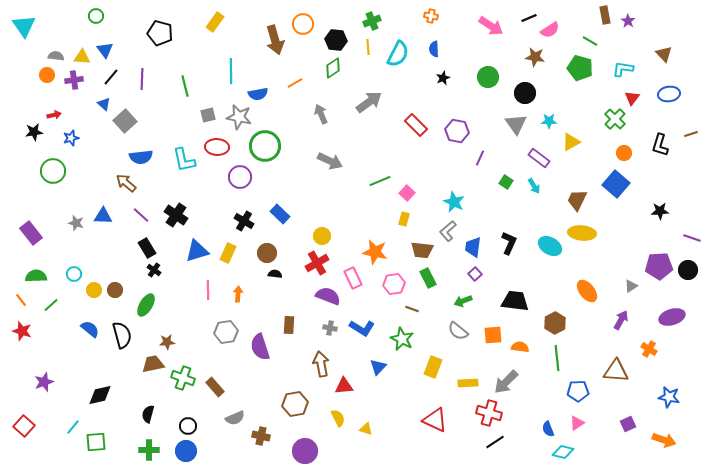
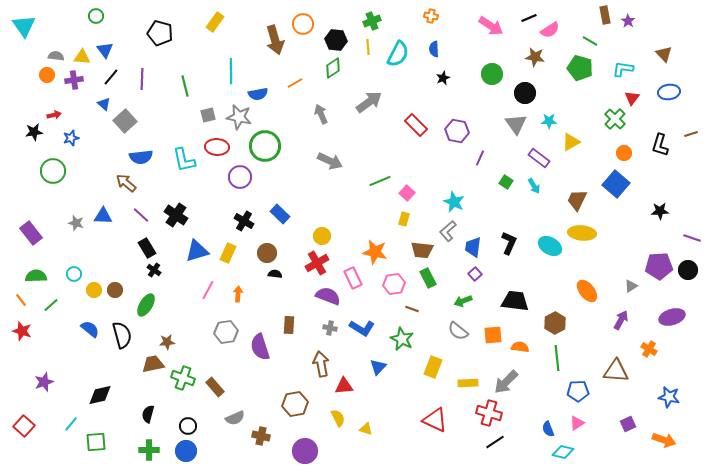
green circle at (488, 77): moved 4 px right, 3 px up
blue ellipse at (669, 94): moved 2 px up
pink line at (208, 290): rotated 30 degrees clockwise
cyan line at (73, 427): moved 2 px left, 3 px up
